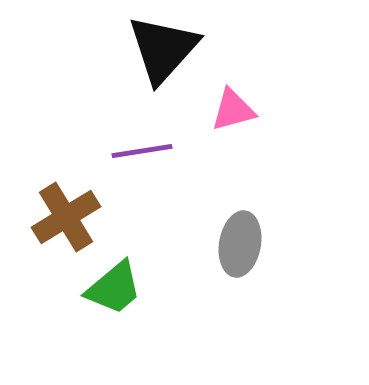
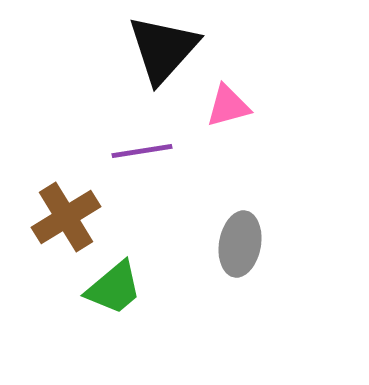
pink triangle: moved 5 px left, 4 px up
